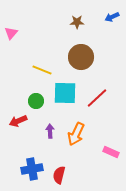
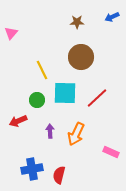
yellow line: rotated 42 degrees clockwise
green circle: moved 1 px right, 1 px up
